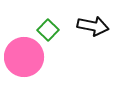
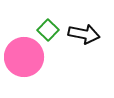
black arrow: moved 9 px left, 8 px down
